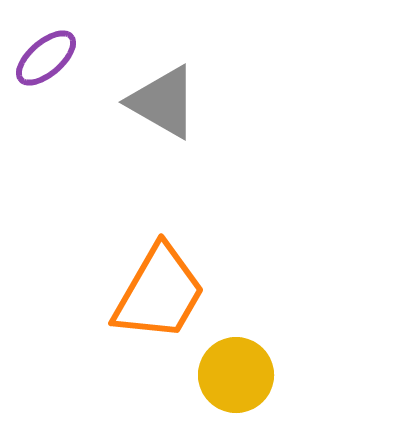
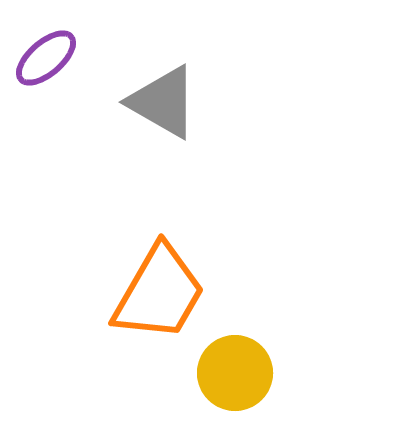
yellow circle: moved 1 px left, 2 px up
